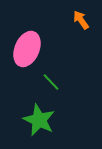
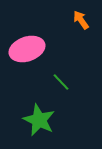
pink ellipse: rotated 48 degrees clockwise
green line: moved 10 px right
